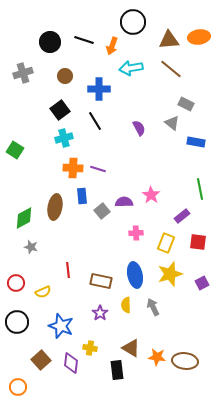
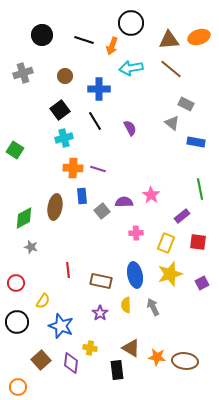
black circle at (133, 22): moved 2 px left, 1 px down
orange ellipse at (199, 37): rotated 10 degrees counterclockwise
black circle at (50, 42): moved 8 px left, 7 px up
purple semicircle at (139, 128): moved 9 px left
yellow semicircle at (43, 292): moved 9 px down; rotated 35 degrees counterclockwise
